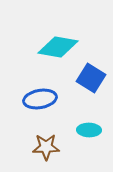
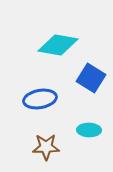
cyan diamond: moved 2 px up
